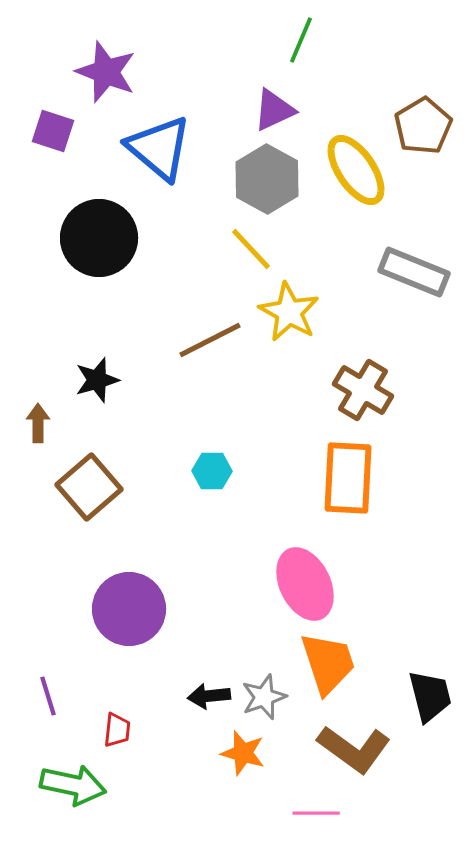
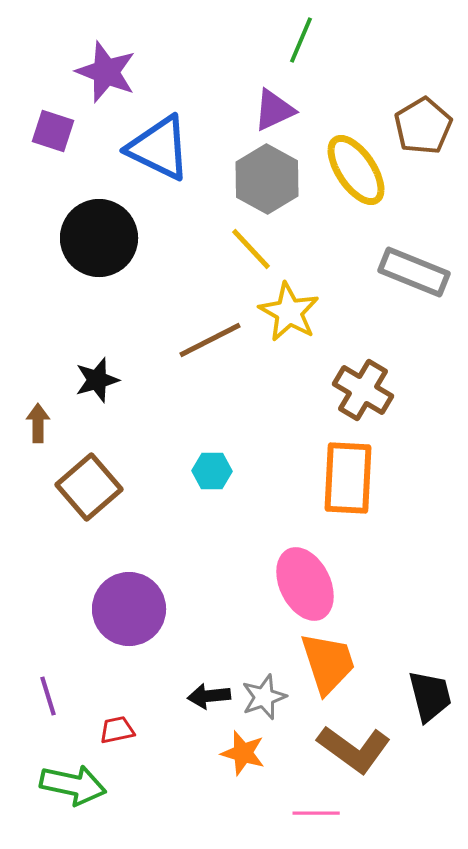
blue triangle: rotated 14 degrees counterclockwise
red trapezoid: rotated 108 degrees counterclockwise
